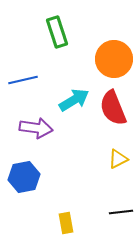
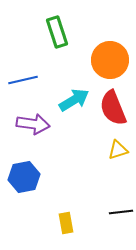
orange circle: moved 4 px left, 1 px down
purple arrow: moved 3 px left, 4 px up
yellow triangle: moved 9 px up; rotated 10 degrees clockwise
